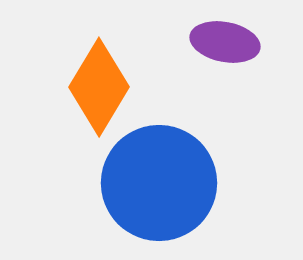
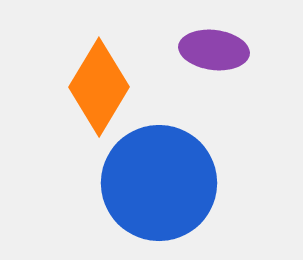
purple ellipse: moved 11 px left, 8 px down; rotated 4 degrees counterclockwise
